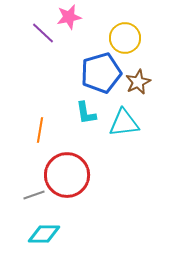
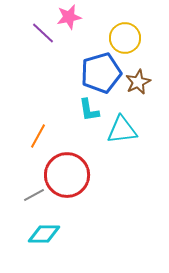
cyan L-shape: moved 3 px right, 3 px up
cyan triangle: moved 2 px left, 7 px down
orange line: moved 2 px left, 6 px down; rotated 20 degrees clockwise
gray line: rotated 10 degrees counterclockwise
